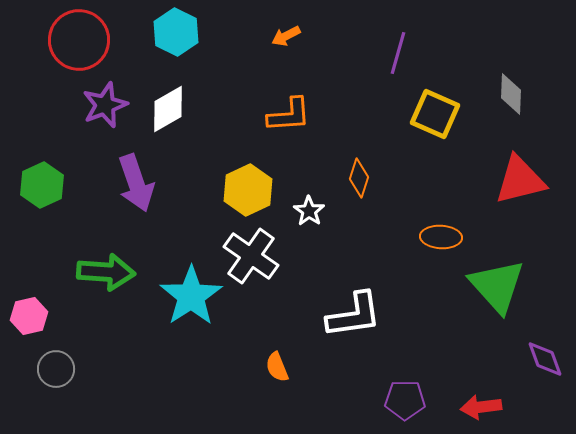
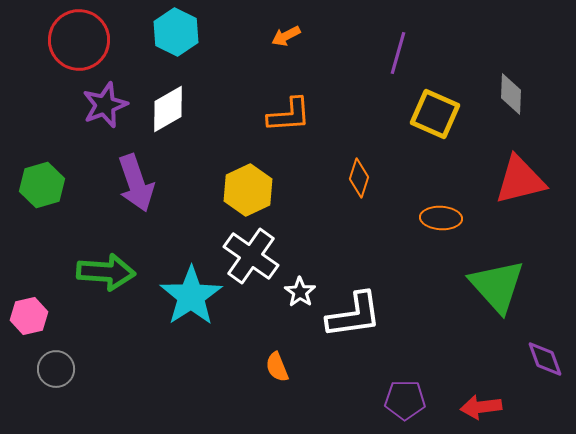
green hexagon: rotated 9 degrees clockwise
white star: moved 9 px left, 81 px down
orange ellipse: moved 19 px up
